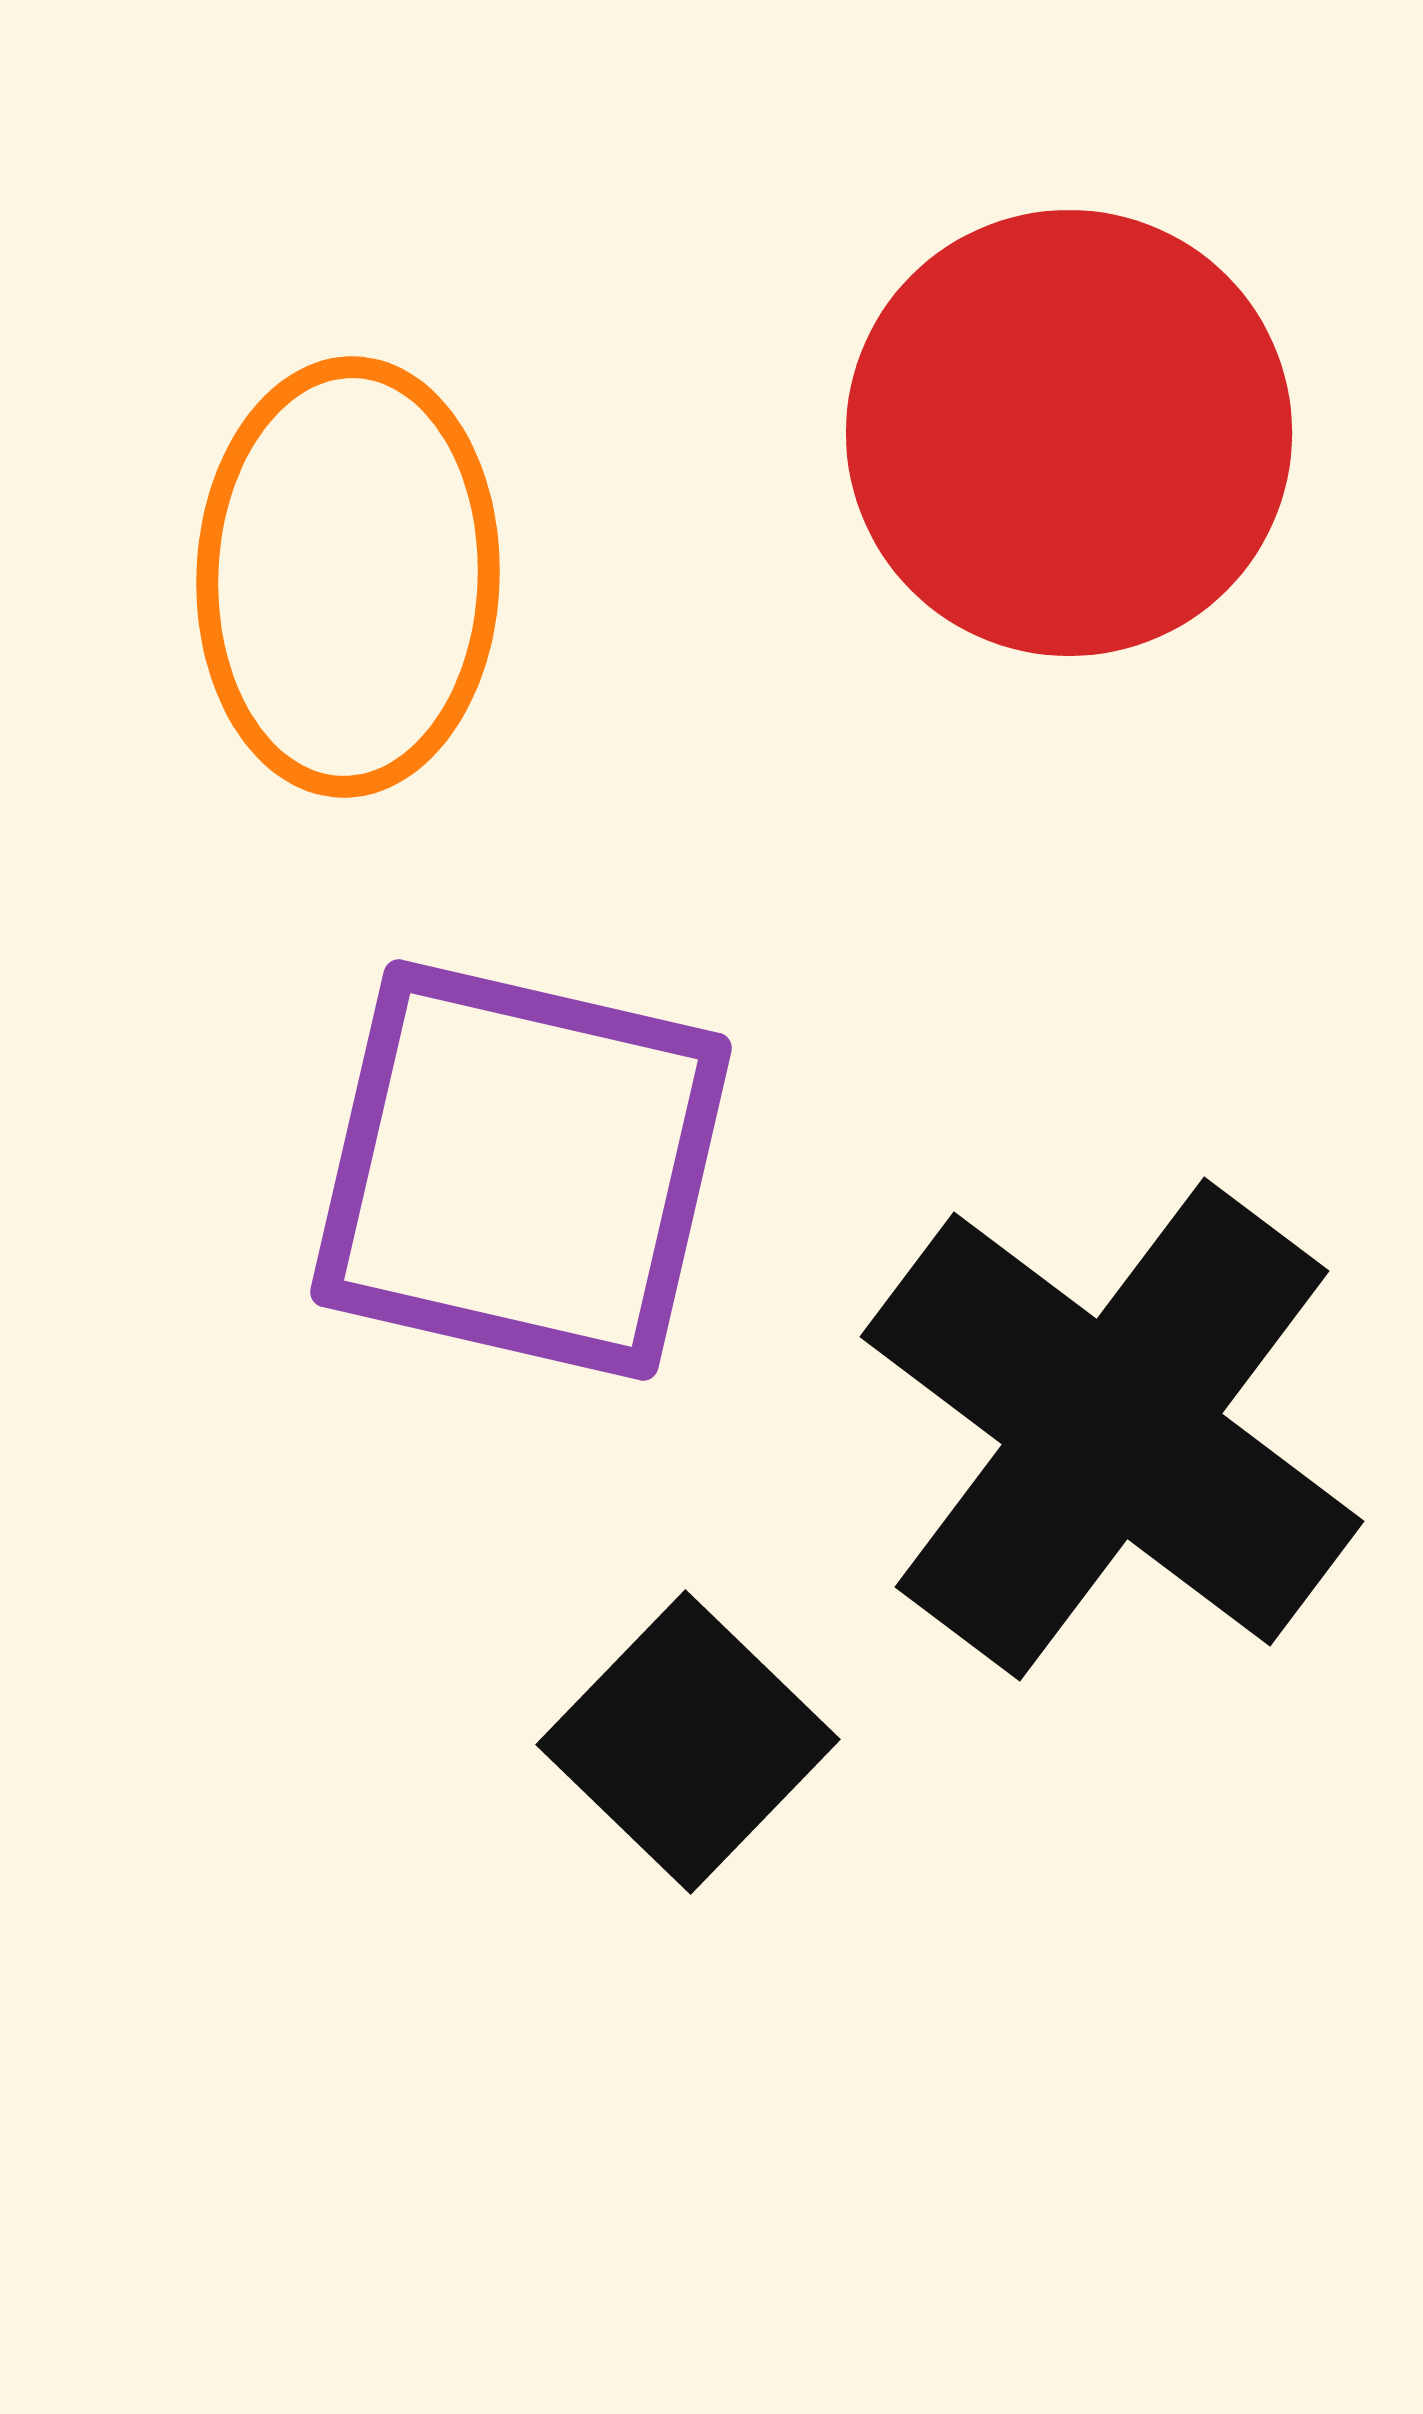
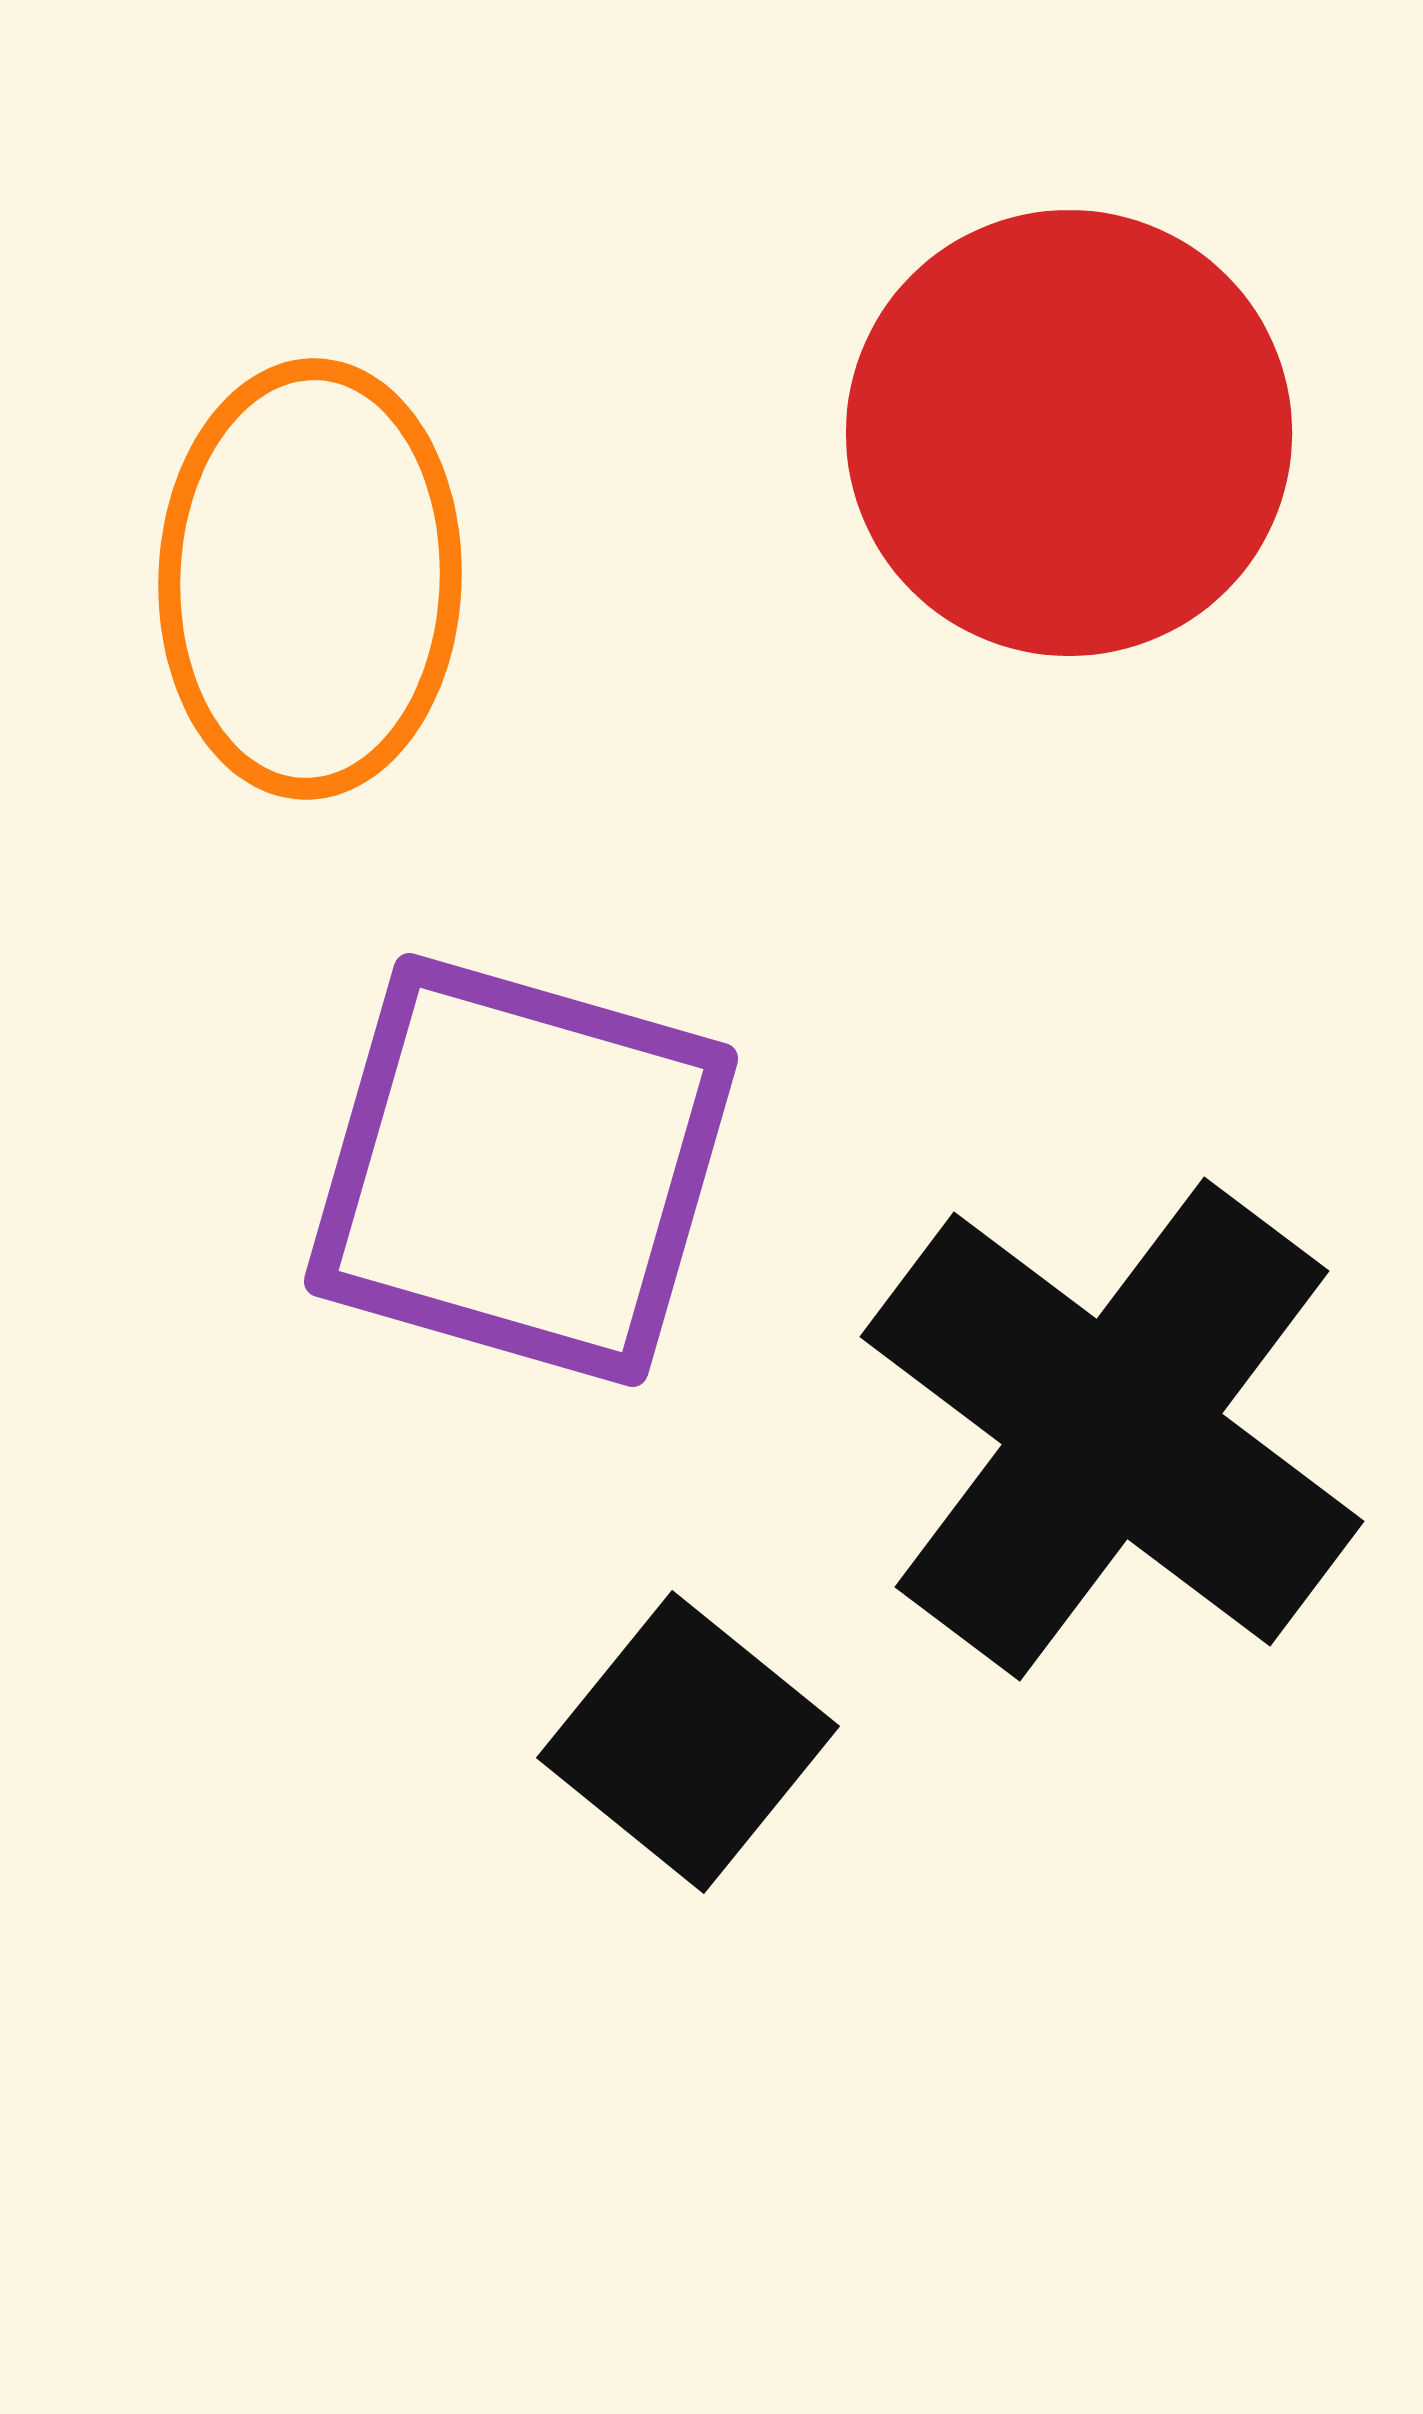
orange ellipse: moved 38 px left, 2 px down
purple square: rotated 3 degrees clockwise
black square: rotated 5 degrees counterclockwise
